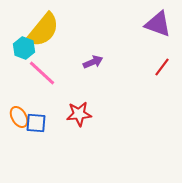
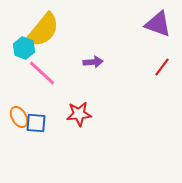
purple arrow: rotated 18 degrees clockwise
